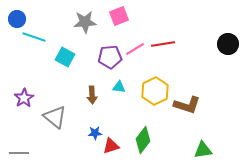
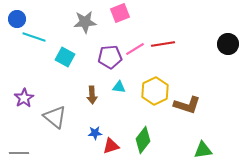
pink square: moved 1 px right, 3 px up
